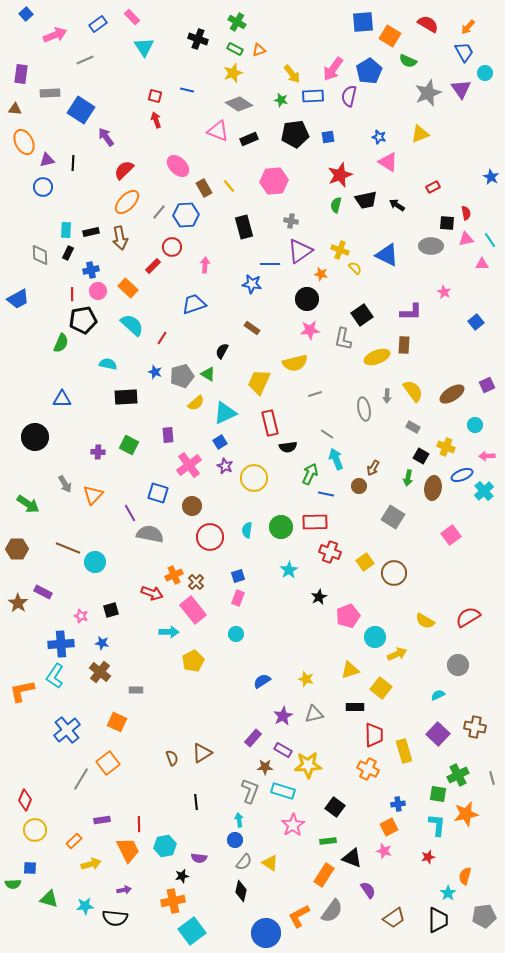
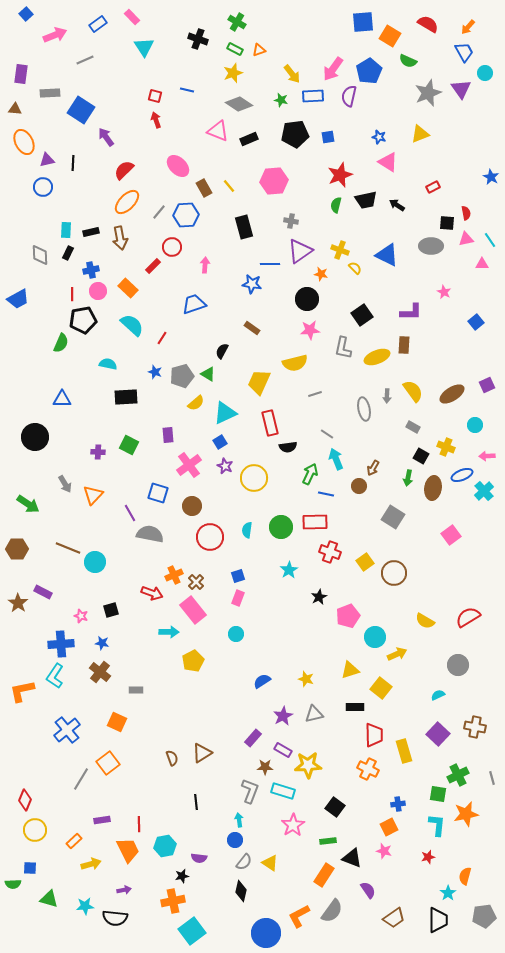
gray L-shape at (343, 339): moved 9 px down
